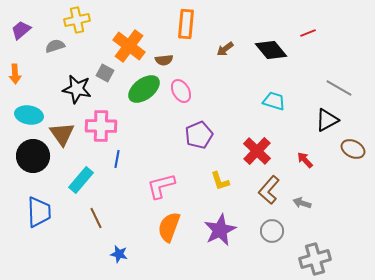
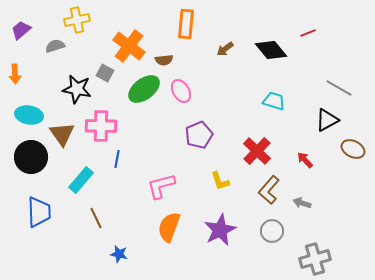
black circle: moved 2 px left, 1 px down
